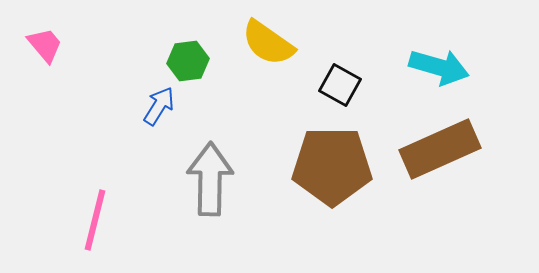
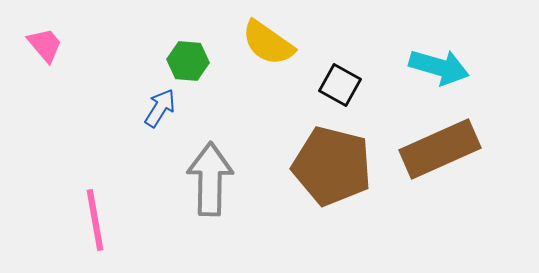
green hexagon: rotated 12 degrees clockwise
blue arrow: moved 1 px right, 2 px down
brown pentagon: rotated 14 degrees clockwise
pink line: rotated 24 degrees counterclockwise
